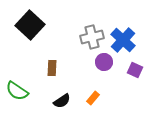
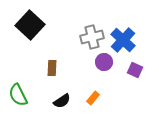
green semicircle: moved 1 px right, 4 px down; rotated 30 degrees clockwise
